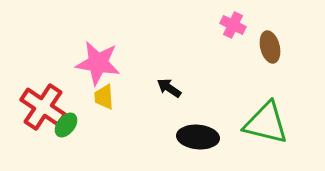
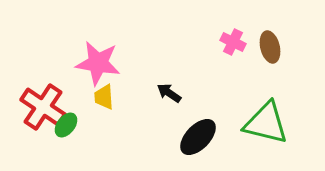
pink cross: moved 17 px down
black arrow: moved 5 px down
black ellipse: rotated 51 degrees counterclockwise
